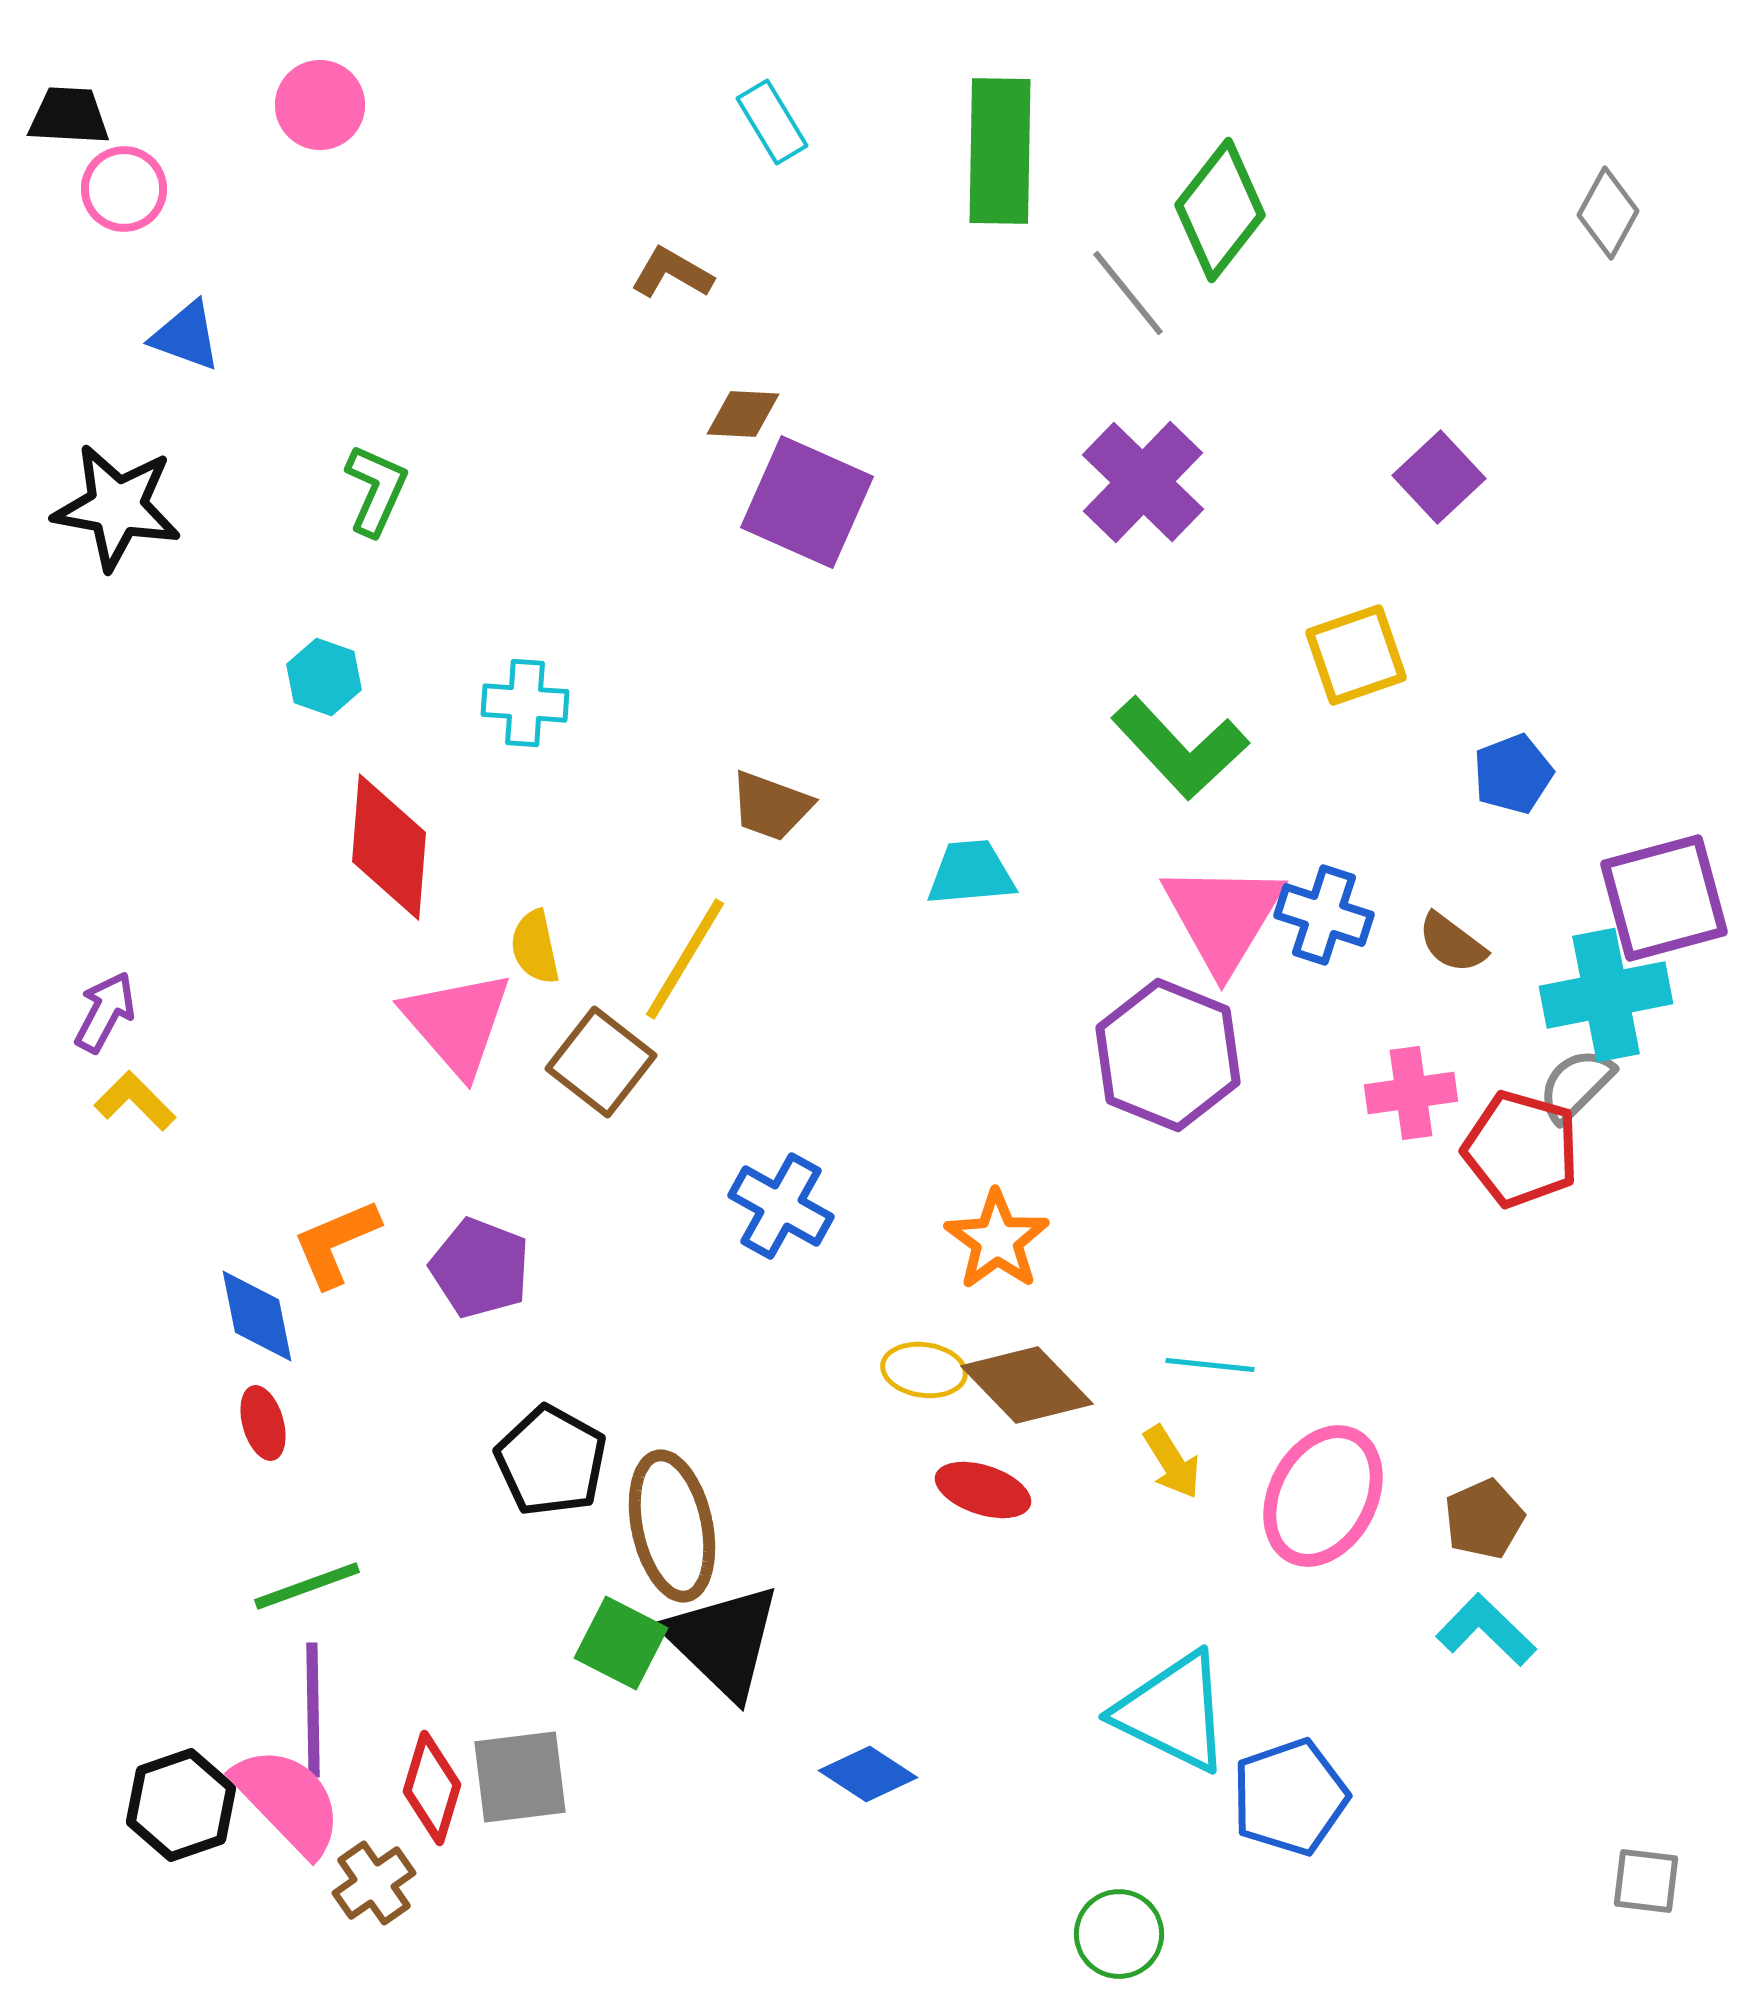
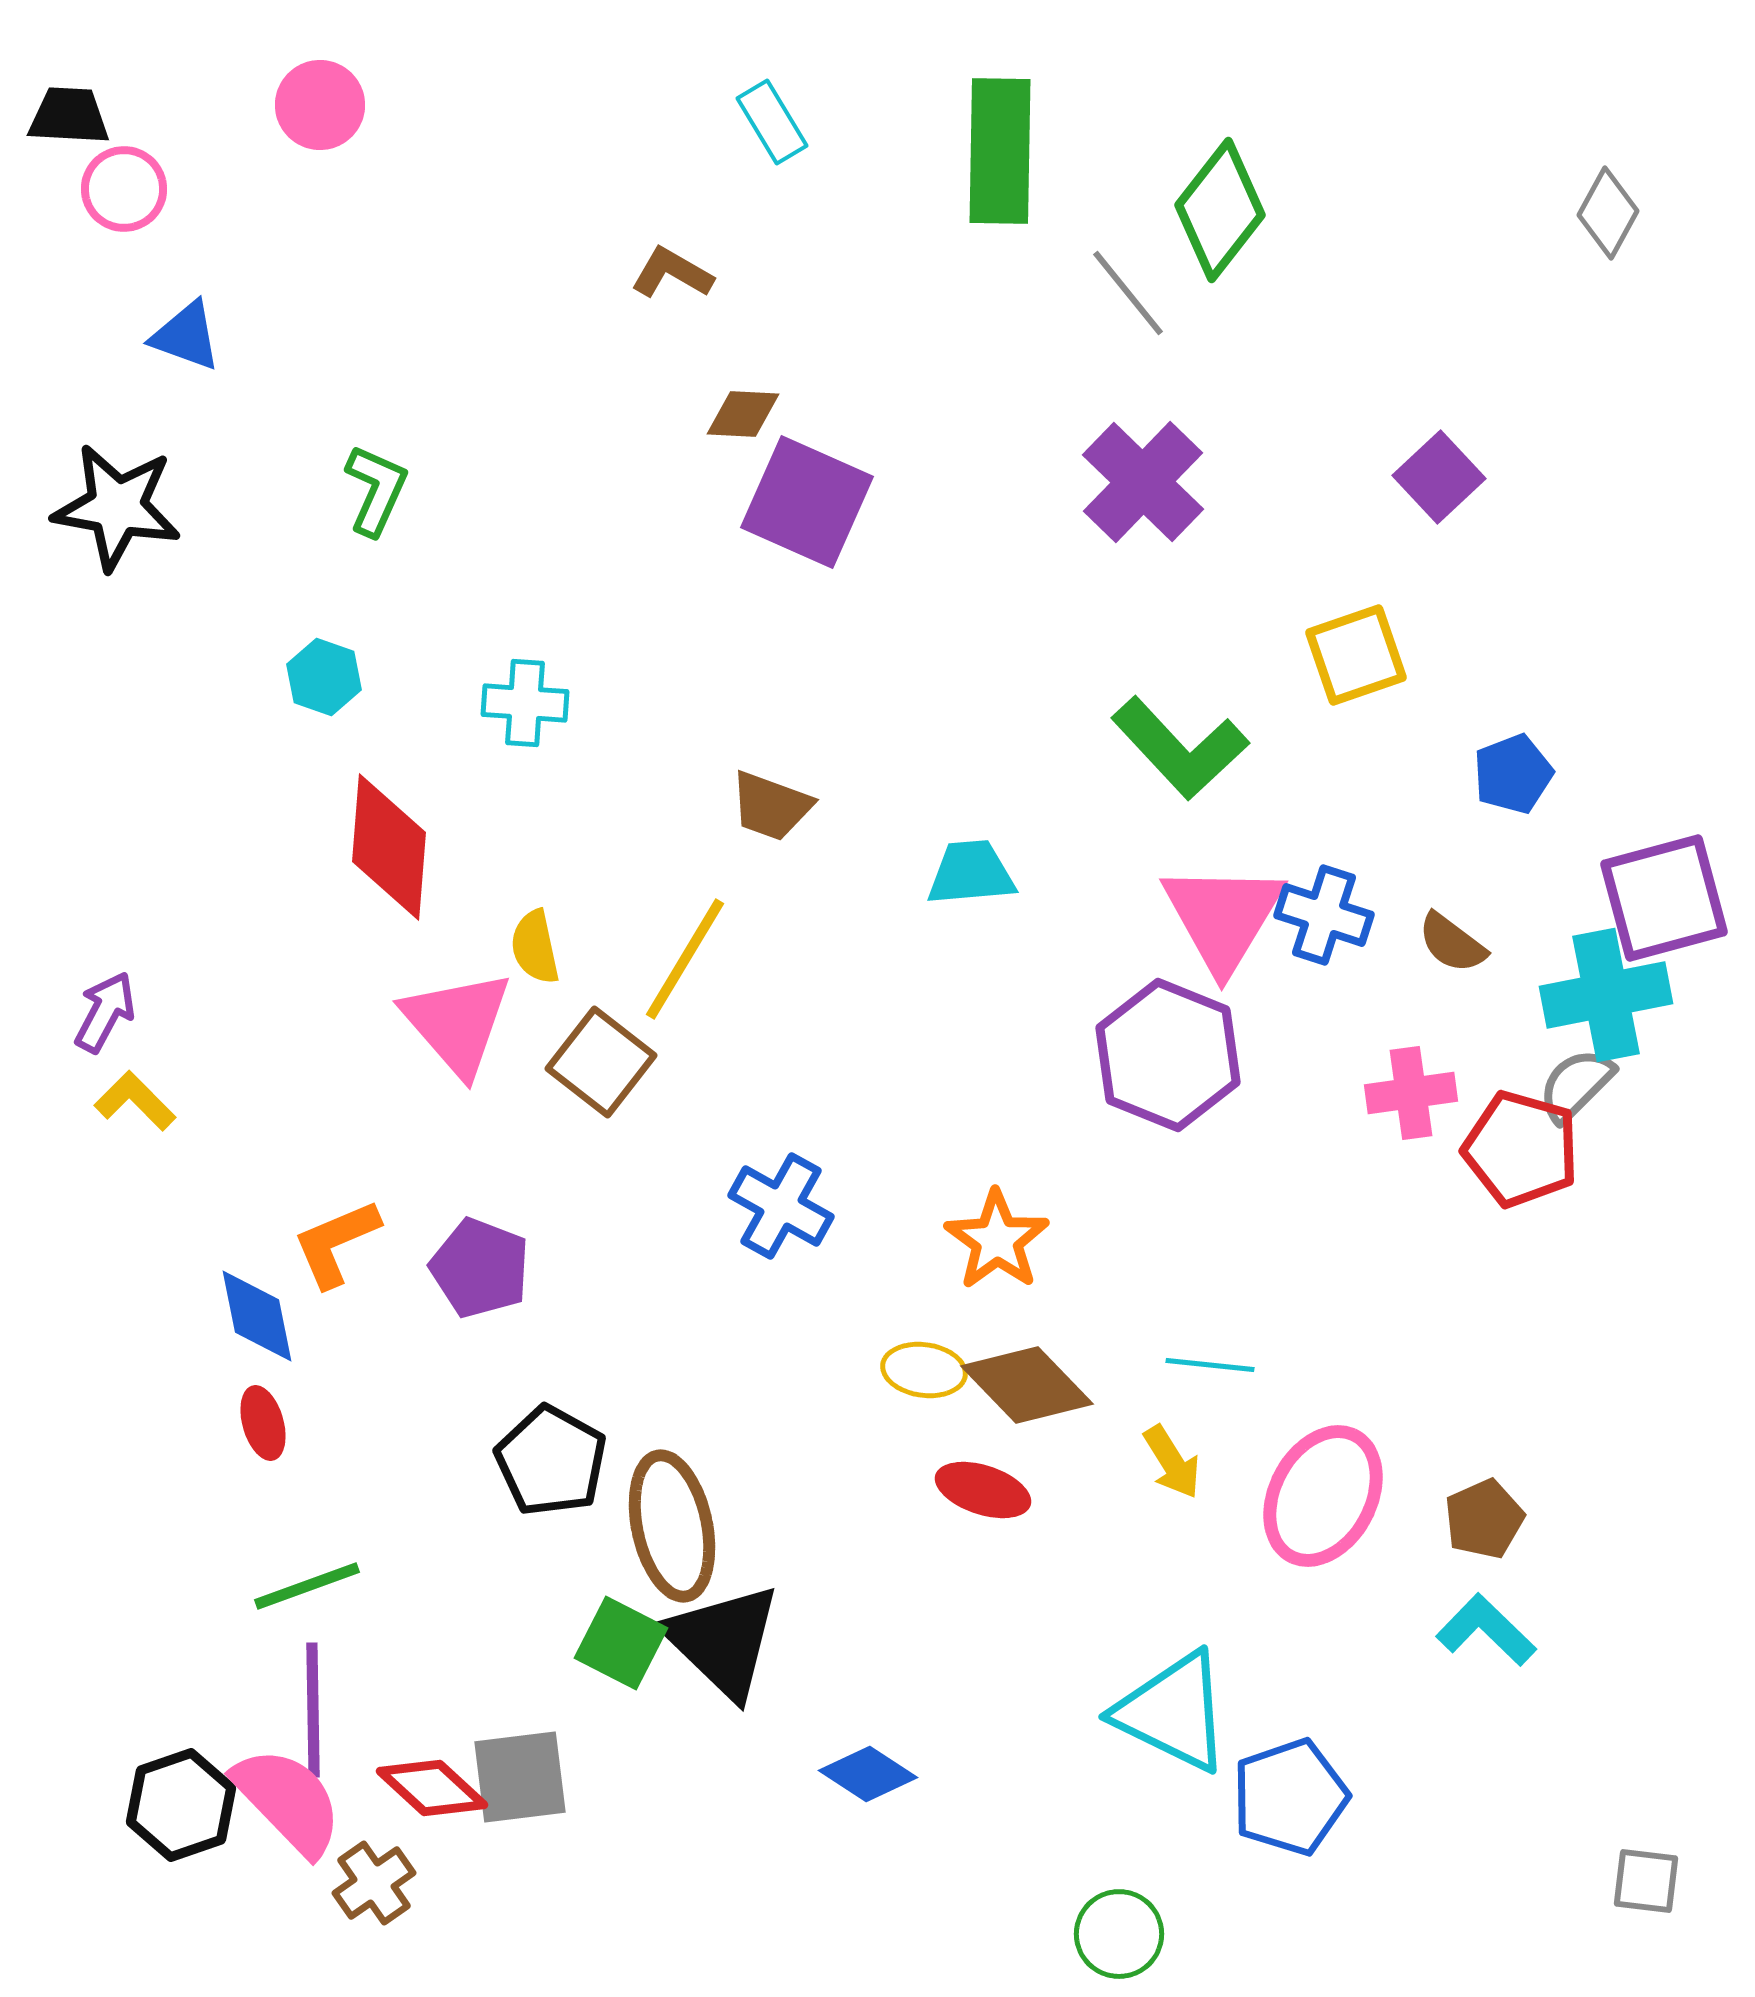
red diamond at (432, 1788): rotated 64 degrees counterclockwise
